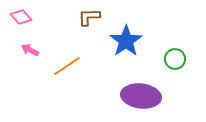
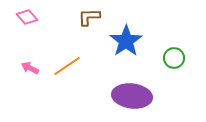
pink diamond: moved 6 px right
pink arrow: moved 18 px down
green circle: moved 1 px left, 1 px up
purple ellipse: moved 9 px left
